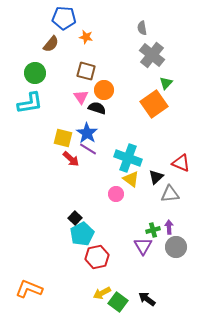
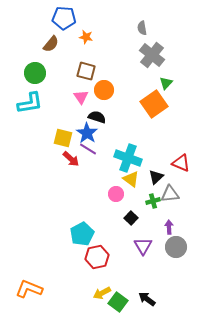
black semicircle: moved 9 px down
black square: moved 56 px right
green cross: moved 29 px up
